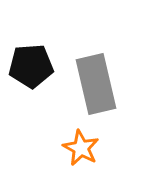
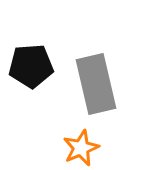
orange star: rotated 21 degrees clockwise
